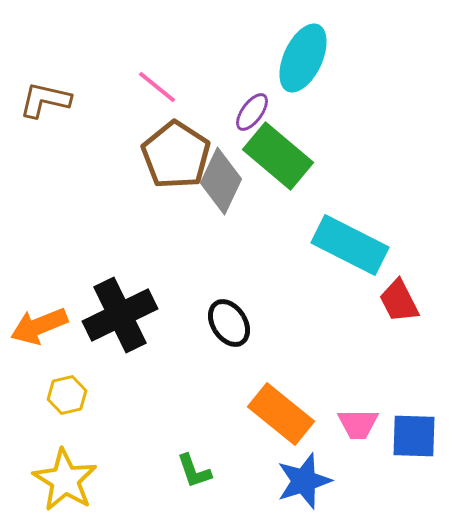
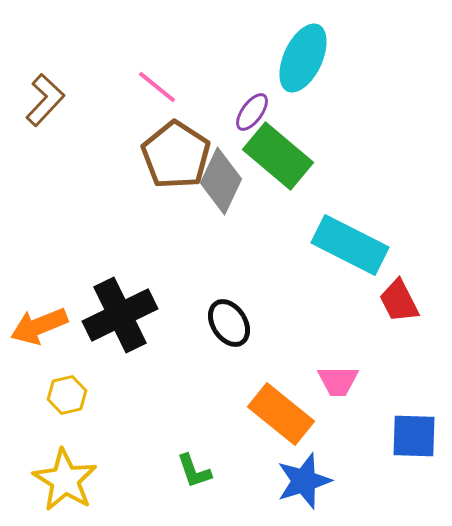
brown L-shape: rotated 120 degrees clockwise
pink trapezoid: moved 20 px left, 43 px up
